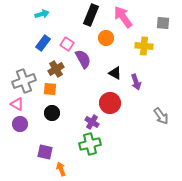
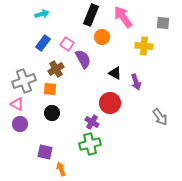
orange circle: moved 4 px left, 1 px up
gray arrow: moved 1 px left, 1 px down
